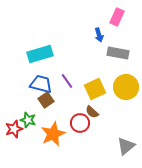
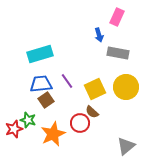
blue trapezoid: rotated 20 degrees counterclockwise
